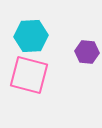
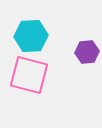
purple hexagon: rotated 10 degrees counterclockwise
